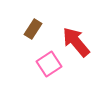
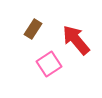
red arrow: moved 2 px up
